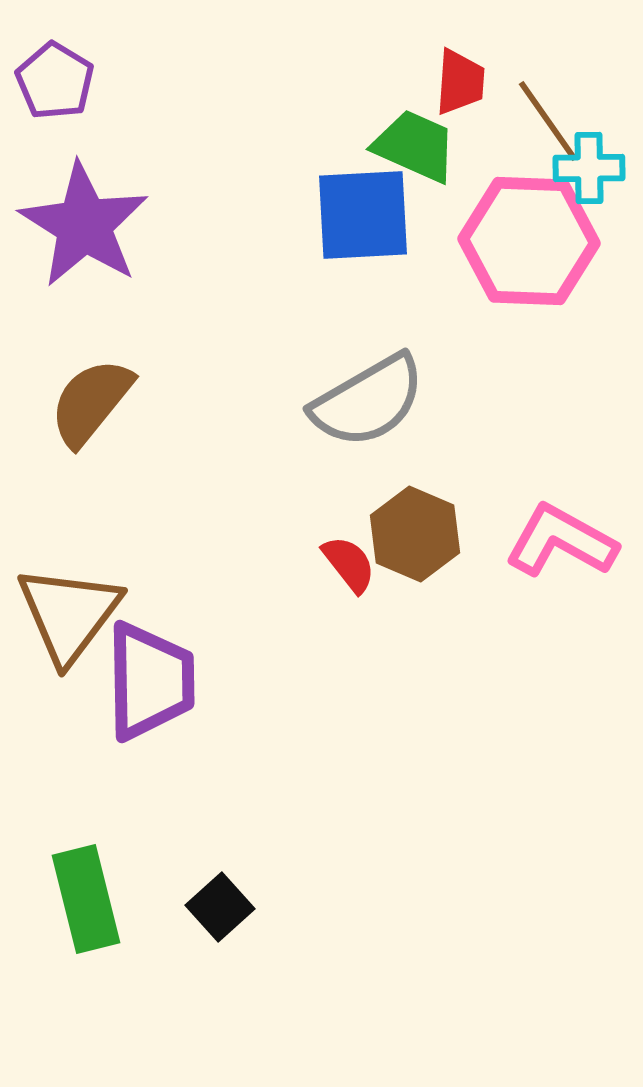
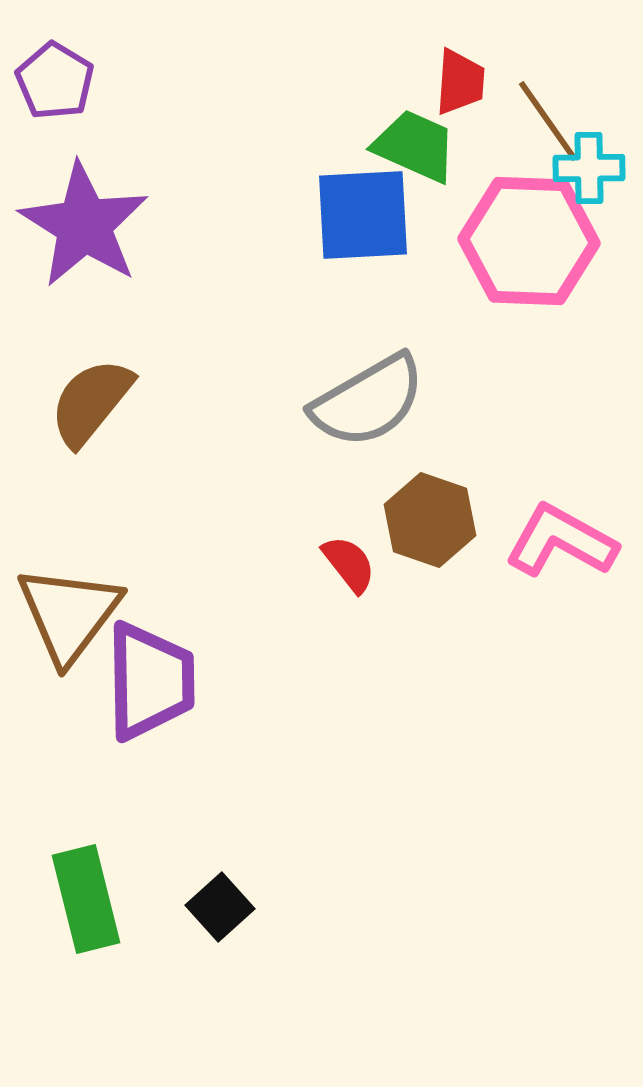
brown hexagon: moved 15 px right, 14 px up; rotated 4 degrees counterclockwise
